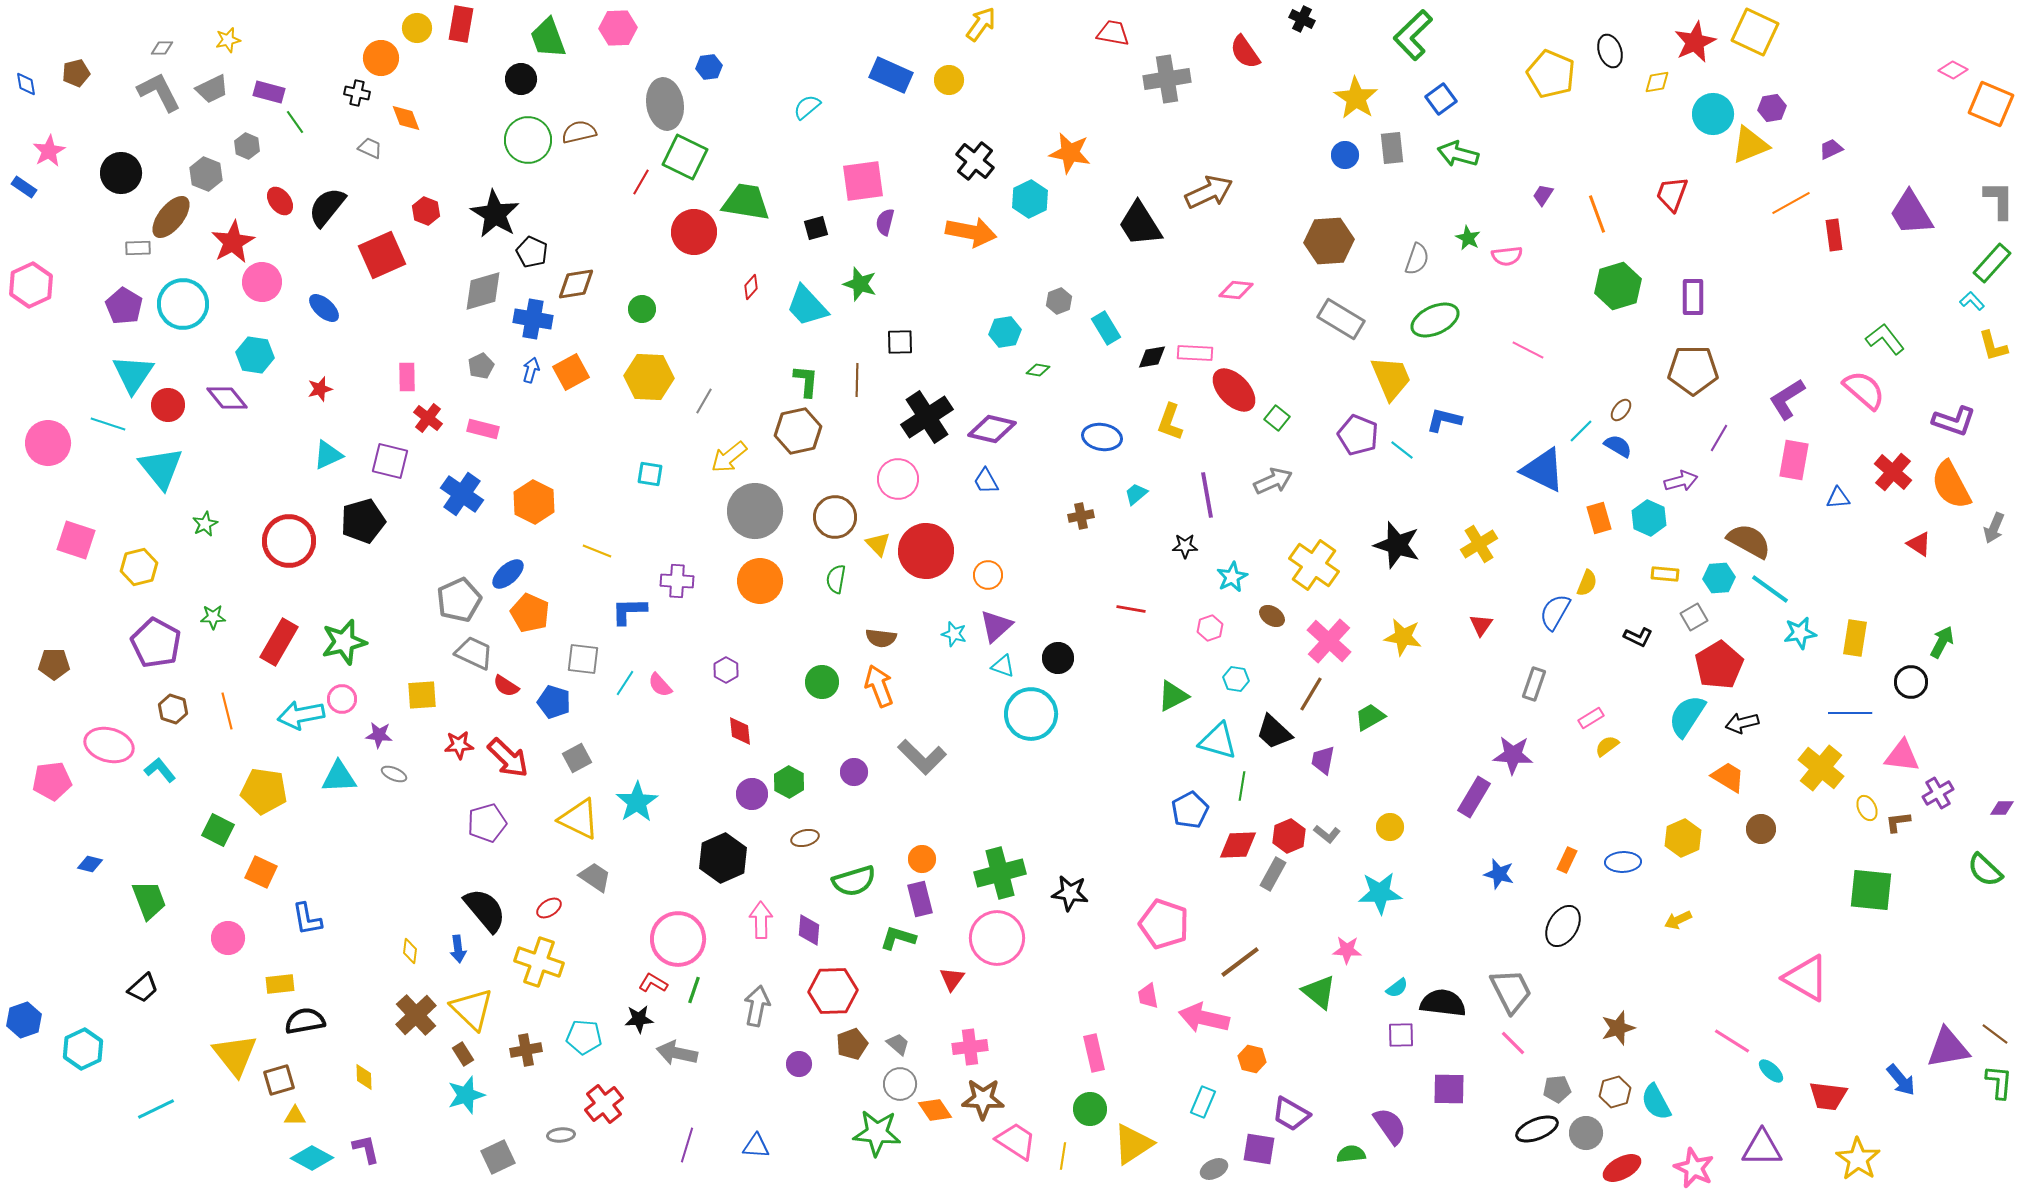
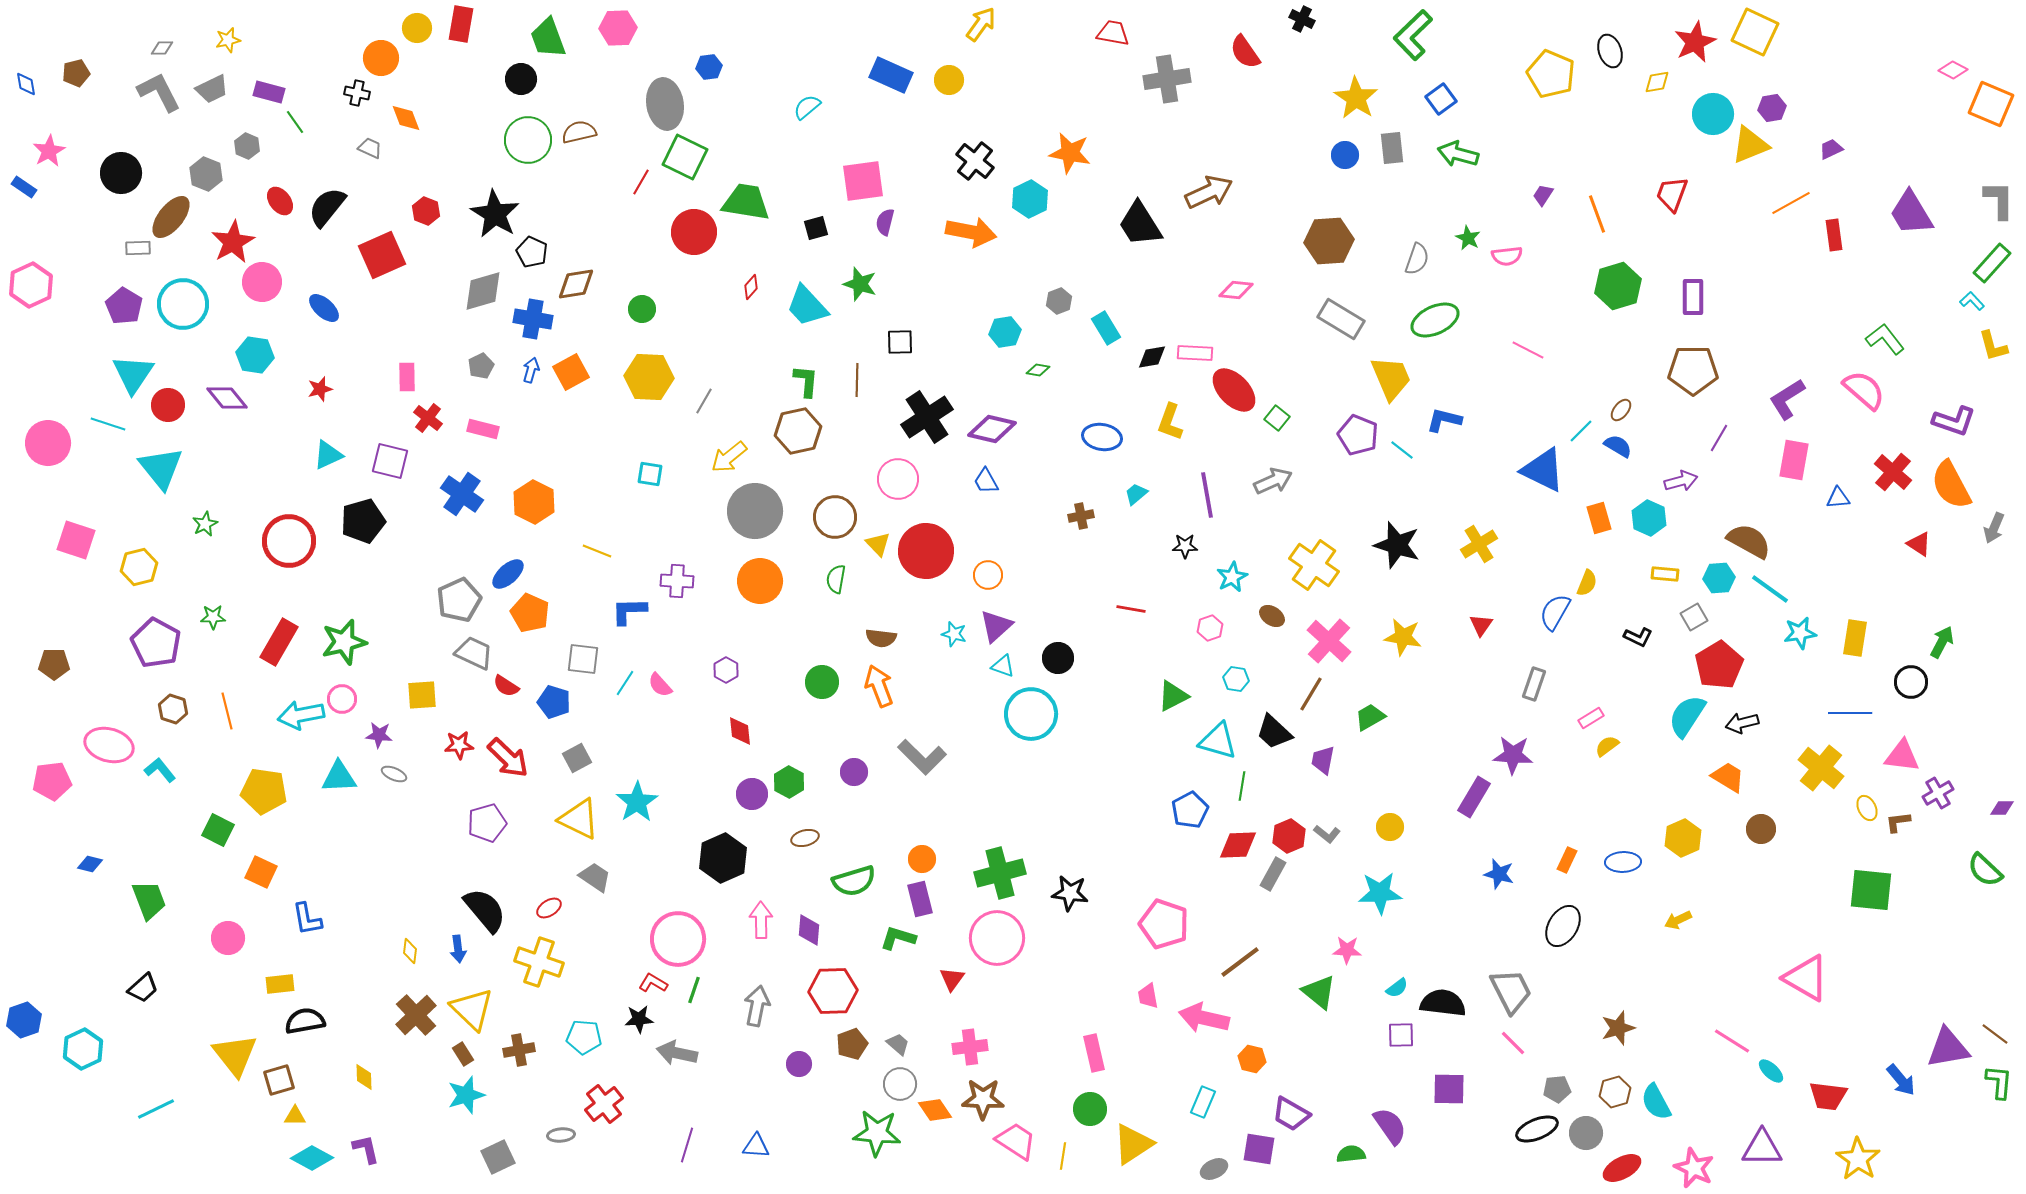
brown cross at (526, 1050): moved 7 px left
